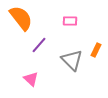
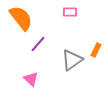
pink rectangle: moved 9 px up
purple line: moved 1 px left, 1 px up
gray triangle: rotated 40 degrees clockwise
